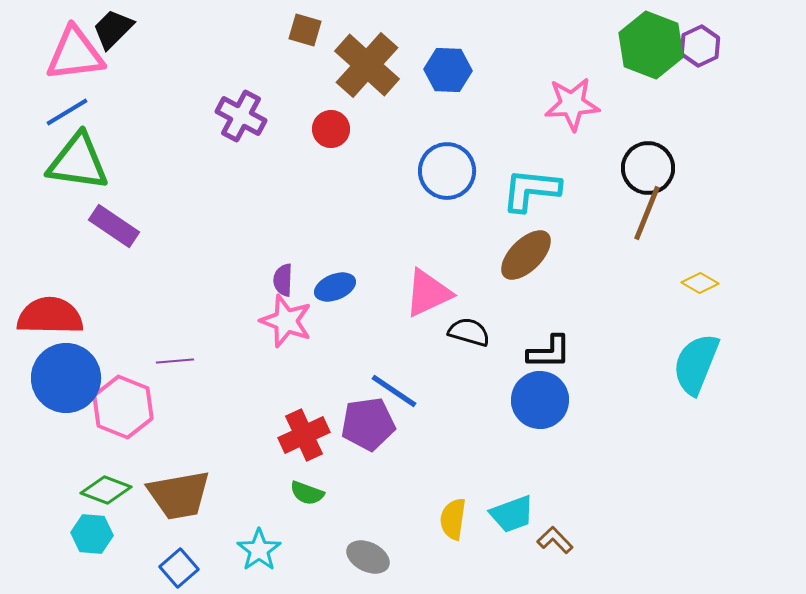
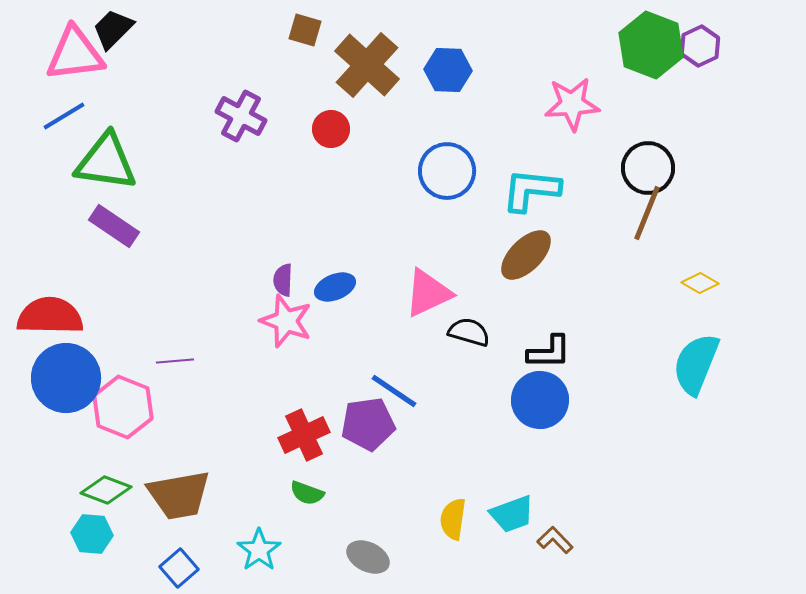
blue line at (67, 112): moved 3 px left, 4 px down
green triangle at (78, 162): moved 28 px right
